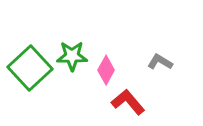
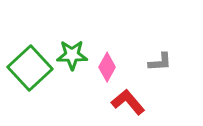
green star: moved 1 px up
gray L-shape: rotated 145 degrees clockwise
pink diamond: moved 1 px right, 3 px up
